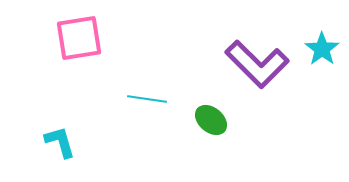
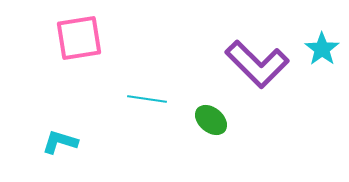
cyan L-shape: rotated 57 degrees counterclockwise
